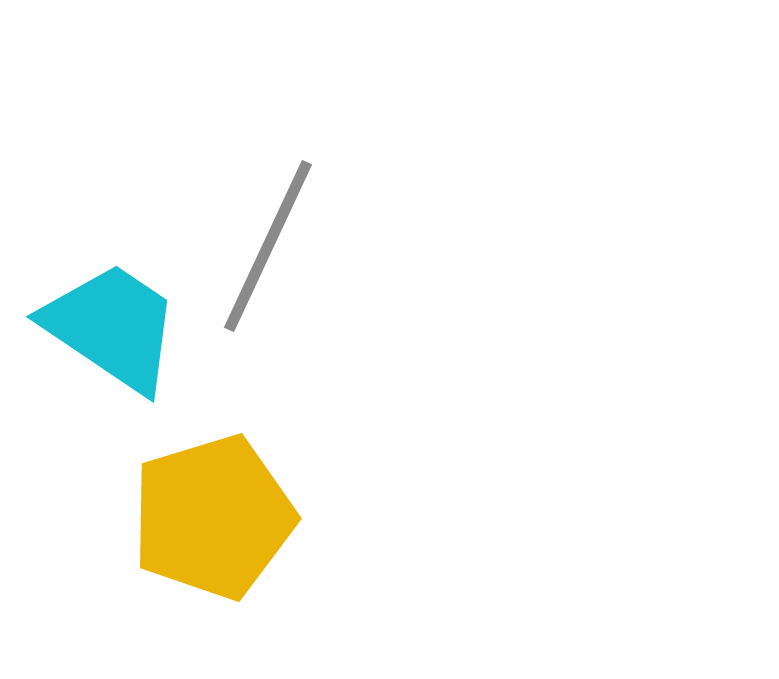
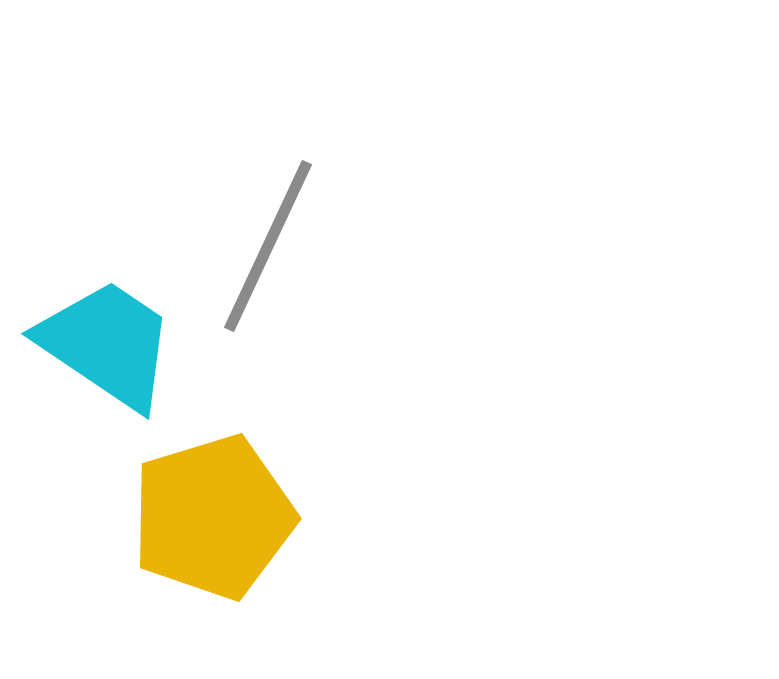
cyan trapezoid: moved 5 px left, 17 px down
